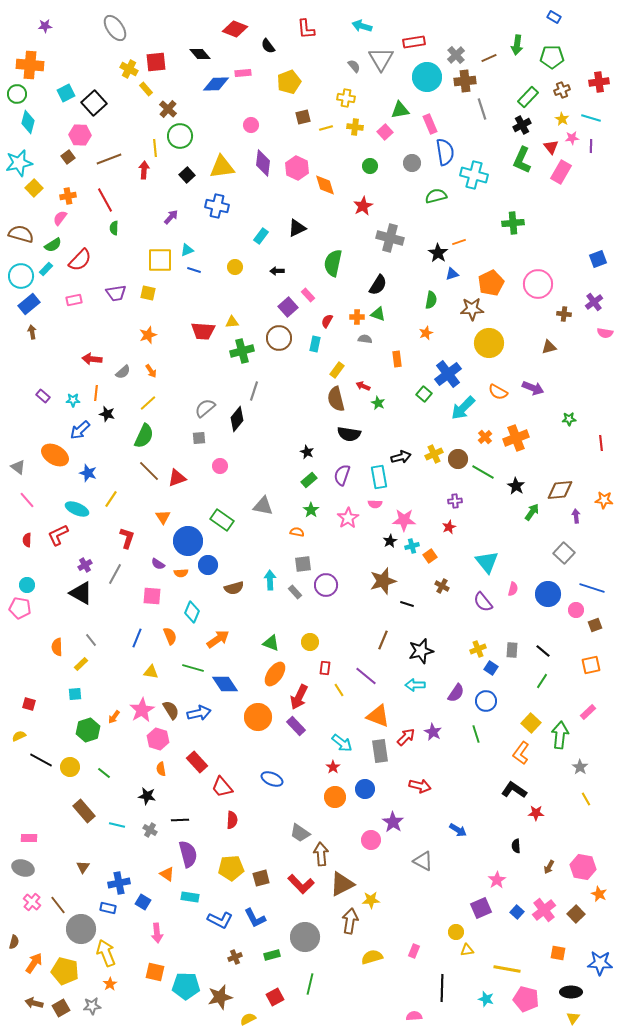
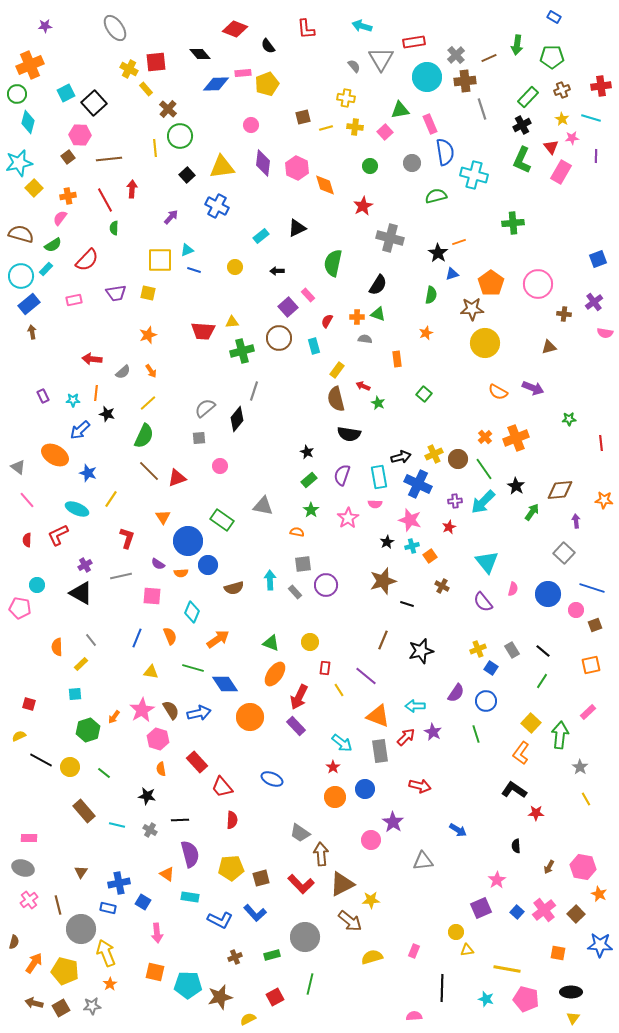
orange cross at (30, 65): rotated 28 degrees counterclockwise
yellow pentagon at (289, 82): moved 22 px left, 2 px down
red cross at (599, 82): moved 2 px right, 4 px down
purple line at (591, 146): moved 5 px right, 10 px down
brown line at (109, 159): rotated 15 degrees clockwise
red arrow at (144, 170): moved 12 px left, 19 px down
blue cross at (217, 206): rotated 15 degrees clockwise
cyan rectangle at (261, 236): rotated 14 degrees clockwise
red semicircle at (80, 260): moved 7 px right
orange pentagon at (491, 283): rotated 10 degrees counterclockwise
green semicircle at (431, 300): moved 5 px up
yellow circle at (489, 343): moved 4 px left
cyan rectangle at (315, 344): moved 1 px left, 2 px down; rotated 28 degrees counterclockwise
blue cross at (448, 374): moved 30 px left, 110 px down; rotated 28 degrees counterclockwise
purple rectangle at (43, 396): rotated 24 degrees clockwise
cyan arrow at (463, 408): moved 20 px right, 94 px down
green line at (483, 472): moved 1 px right, 3 px up; rotated 25 degrees clockwise
purple arrow at (576, 516): moved 5 px down
pink star at (404, 520): moved 6 px right; rotated 15 degrees clockwise
black star at (390, 541): moved 3 px left, 1 px down
gray line at (115, 574): moved 6 px right, 2 px down; rotated 50 degrees clockwise
cyan circle at (27, 585): moved 10 px right
gray rectangle at (512, 650): rotated 35 degrees counterclockwise
cyan arrow at (415, 685): moved 21 px down
orange circle at (258, 717): moved 8 px left
purple semicircle at (188, 854): moved 2 px right
gray triangle at (423, 861): rotated 35 degrees counterclockwise
brown triangle at (83, 867): moved 2 px left, 5 px down
pink cross at (32, 902): moved 3 px left, 2 px up; rotated 12 degrees clockwise
brown line at (58, 905): rotated 24 degrees clockwise
blue L-shape at (255, 918): moved 5 px up; rotated 15 degrees counterclockwise
brown arrow at (350, 921): rotated 120 degrees clockwise
blue star at (600, 963): moved 18 px up
cyan pentagon at (186, 986): moved 2 px right, 1 px up
